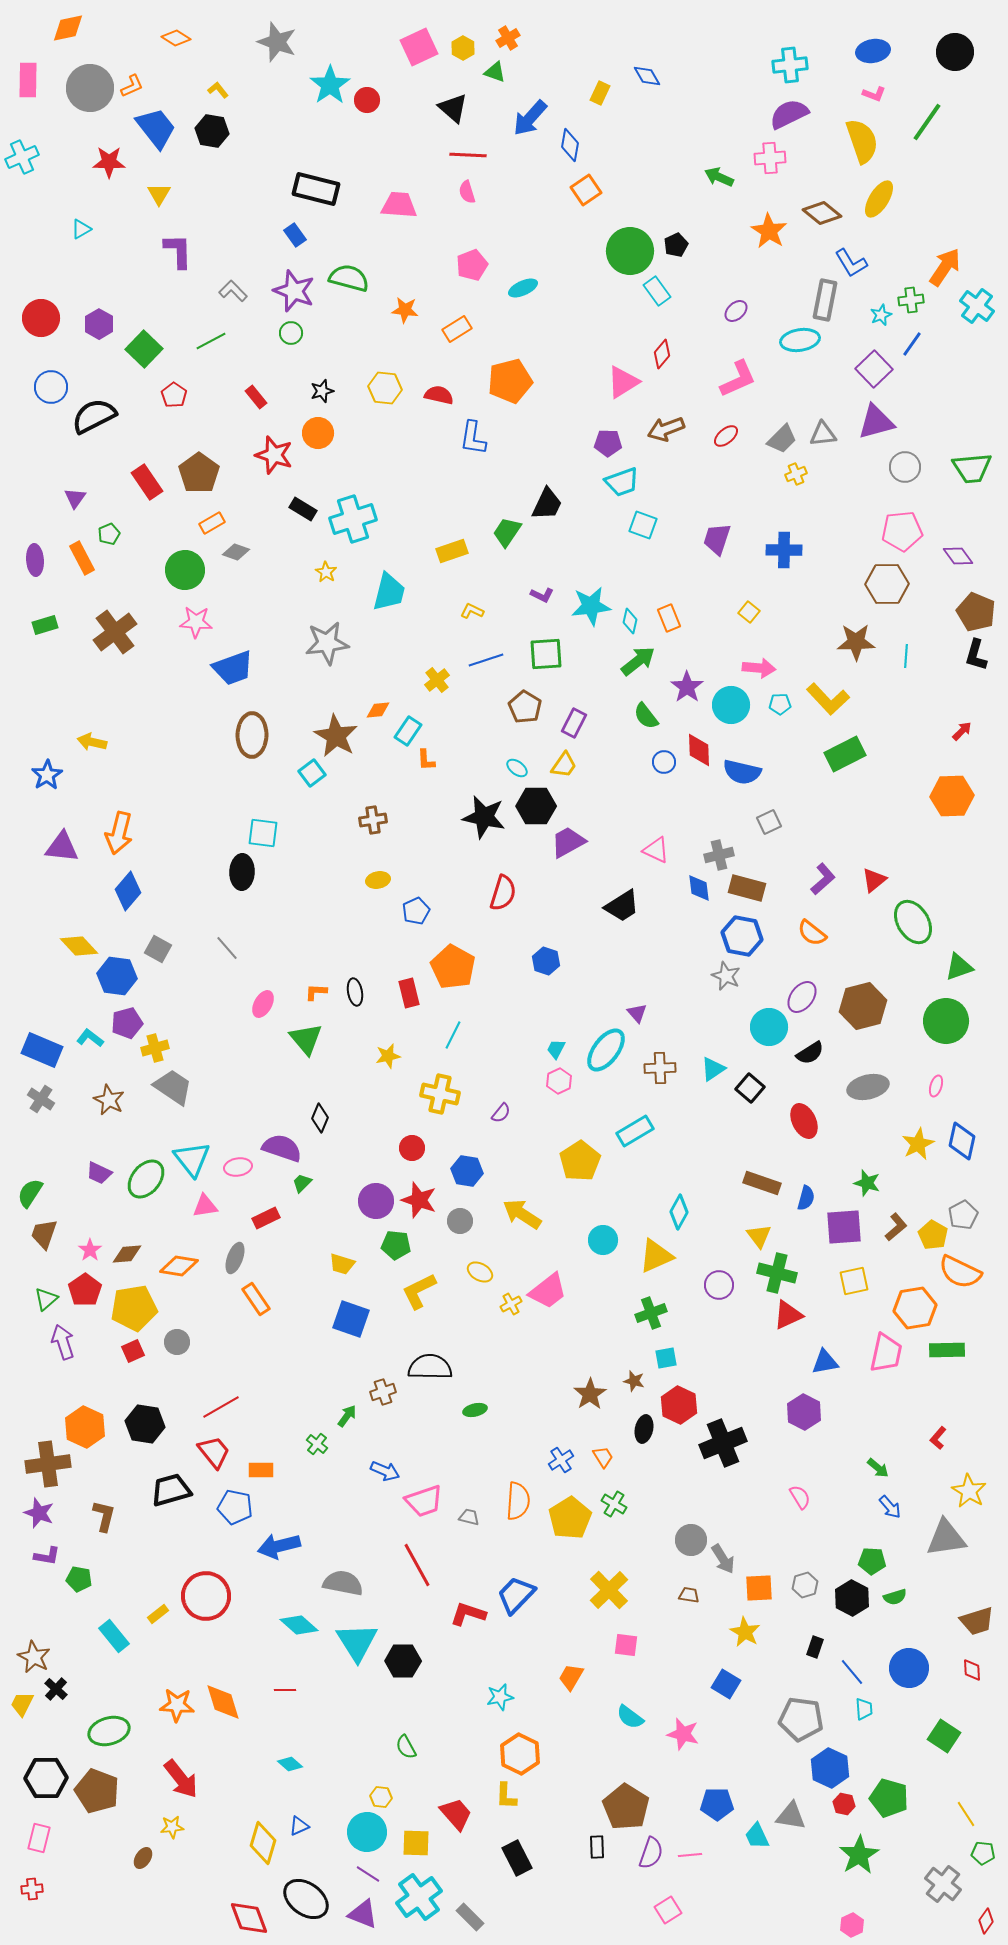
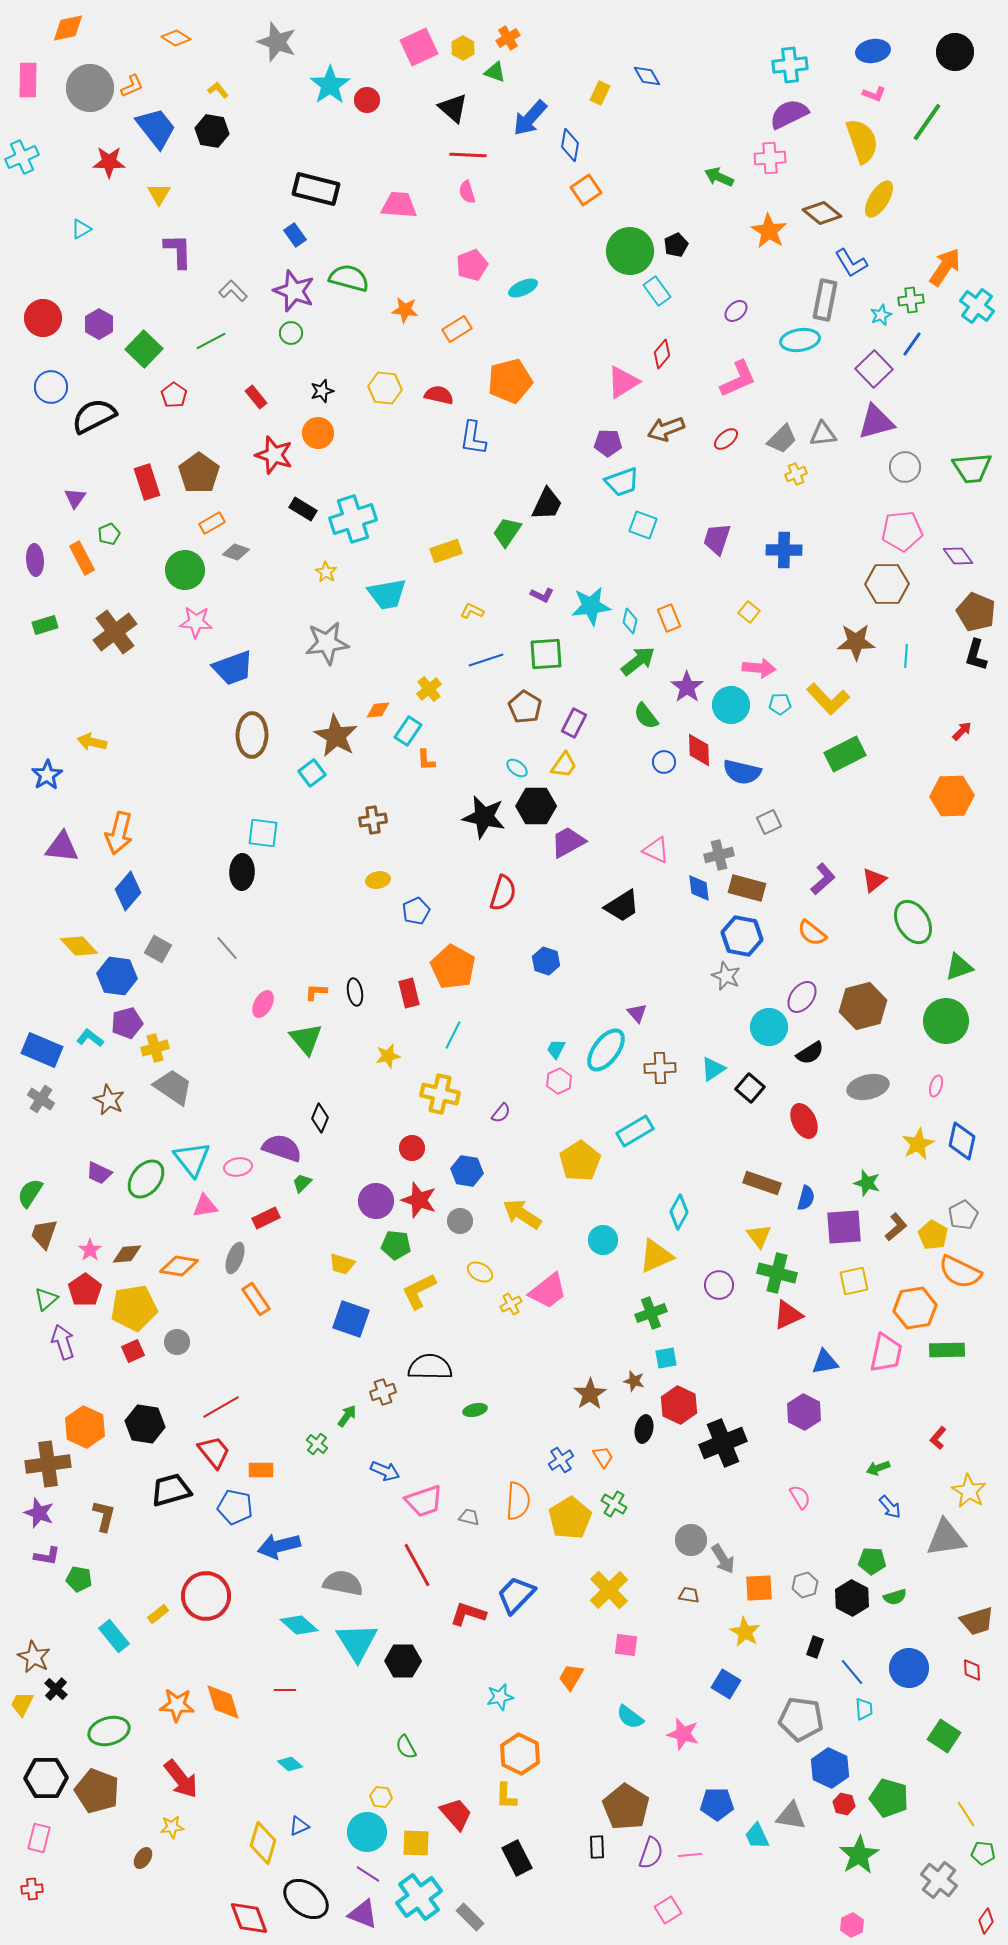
red circle at (41, 318): moved 2 px right
red ellipse at (726, 436): moved 3 px down
red rectangle at (147, 482): rotated 16 degrees clockwise
yellow rectangle at (452, 551): moved 6 px left
cyan trapezoid at (389, 592): moved 2 px left, 2 px down; rotated 66 degrees clockwise
yellow cross at (437, 680): moved 8 px left, 9 px down
green arrow at (878, 1468): rotated 120 degrees clockwise
gray cross at (943, 1884): moved 4 px left, 4 px up
